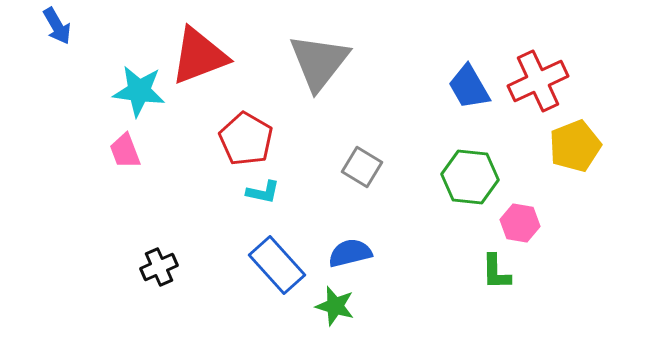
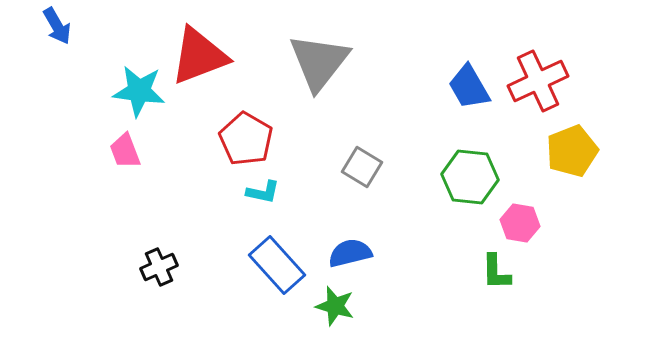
yellow pentagon: moved 3 px left, 5 px down
